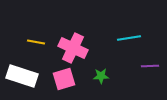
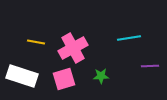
pink cross: rotated 36 degrees clockwise
